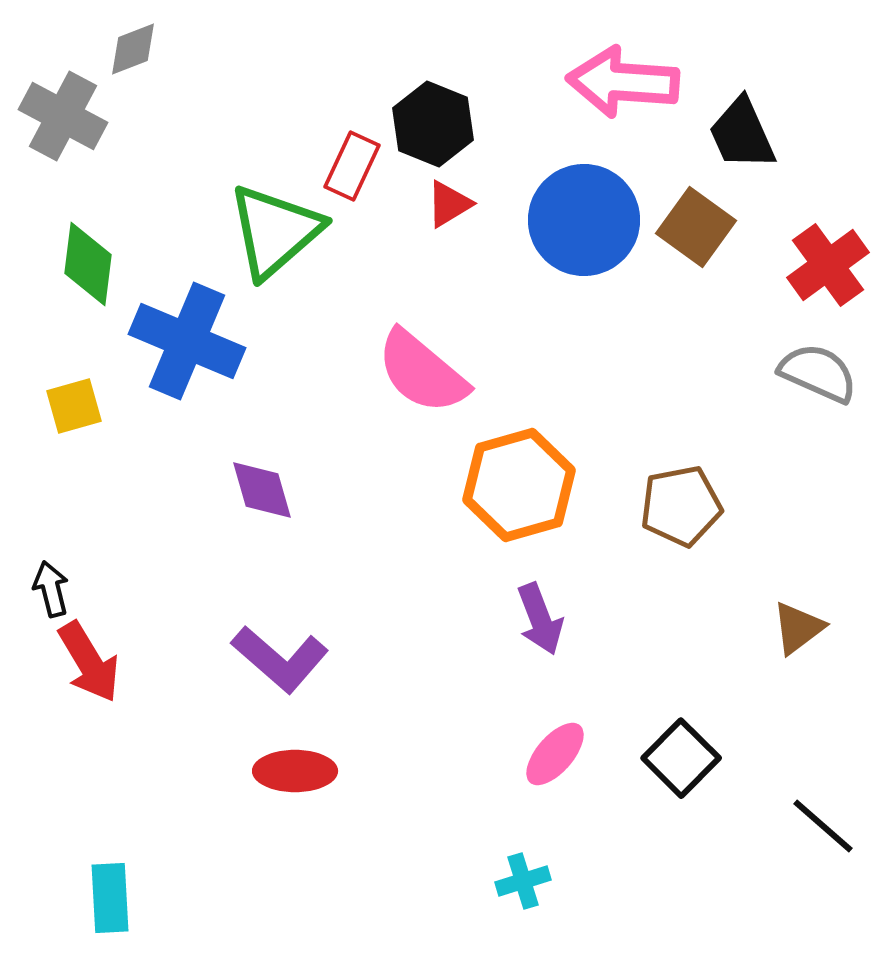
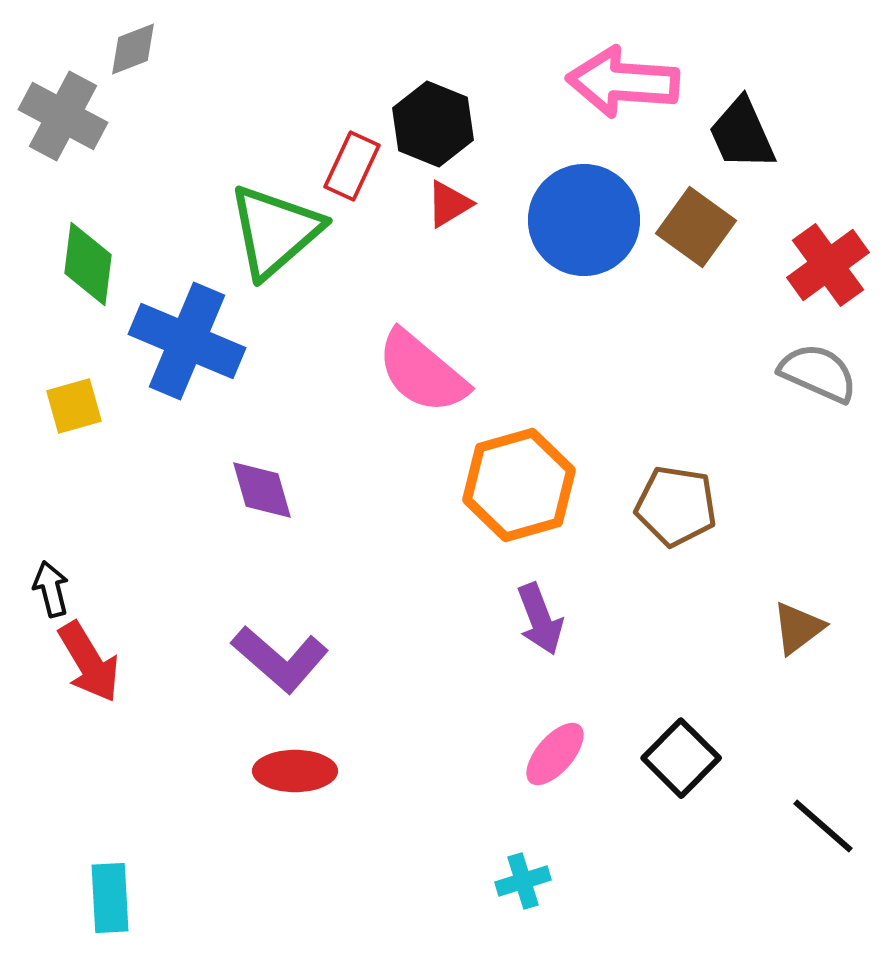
brown pentagon: moved 5 px left; rotated 20 degrees clockwise
